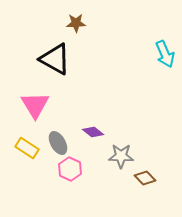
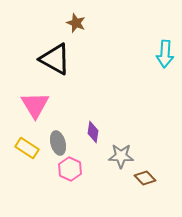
brown star: rotated 24 degrees clockwise
cyan arrow: rotated 28 degrees clockwise
purple diamond: rotated 60 degrees clockwise
gray ellipse: rotated 15 degrees clockwise
